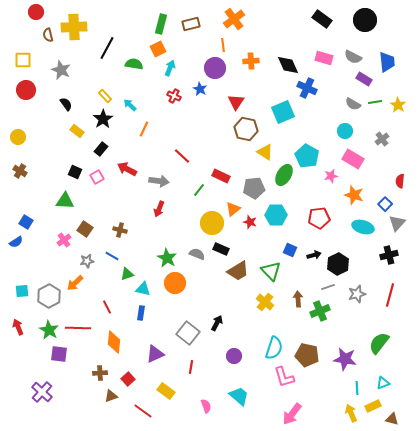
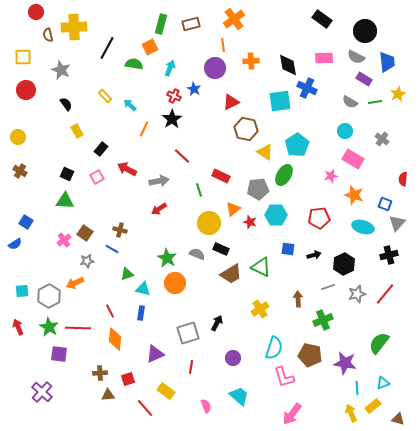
black circle at (365, 20): moved 11 px down
orange square at (158, 49): moved 8 px left, 2 px up
gray semicircle at (353, 57): moved 3 px right
pink rectangle at (324, 58): rotated 18 degrees counterclockwise
yellow square at (23, 60): moved 3 px up
black diamond at (288, 65): rotated 15 degrees clockwise
blue star at (200, 89): moved 6 px left
red triangle at (236, 102): moved 5 px left; rotated 30 degrees clockwise
gray semicircle at (353, 104): moved 3 px left, 2 px up
yellow star at (398, 105): moved 11 px up; rotated 14 degrees clockwise
cyan square at (283, 112): moved 3 px left, 11 px up; rotated 15 degrees clockwise
black star at (103, 119): moved 69 px right
yellow rectangle at (77, 131): rotated 24 degrees clockwise
gray cross at (382, 139): rotated 16 degrees counterclockwise
cyan pentagon at (307, 156): moved 10 px left, 11 px up; rotated 10 degrees clockwise
black square at (75, 172): moved 8 px left, 2 px down
gray arrow at (159, 181): rotated 18 degrees counterclockwise
red semicircle at (400, 181): moved 3 px right, 2 px up
gray pentagon at (254, 188): moved 4 px right, 1 px down
green line at (199, 190): rotated 56 degrees counterclockwise
blue square at (385, 204): rotated 24 degrees counterclockwise
red arrow at (159, 209): rotated 35 degrees clockwise
yellow circle at (212, 223): moved 3 px left
brown square at (85, 229): moved 4 px down
blue semicircle at (16, 242): moved 1 px left, 2 px down
blue square at (290, 250): moved 2 px left, 1 px up; rotated 16 degrees counterclockwise
blue line at (112, 256): moved 7 px up
black hexagon at (338, 264): moved 6 px right
brown trapezoid at (238, 271): moved 7 px left, 3 px down
green triangle at (271, 271): moved 10 px left, 4 px up; rotated 20 degrees counterclockwise
orange arrow at (75, 283): rotated 18 degrees clockwise
red line at (390, 295): moved 5 px left, 1 px up; rotated 25 degrees clockwise
yellow cross at (265, 302): moved 5 px left, 7 px down; rotated 18 degrees clockwise
red line at (107, 307): moved 3 px right, 4 px down
green cross at (320, 311): moved 3 px right, 9 px down
green star at (49, 330): moved 3 px up
gray square at (188, 333): rotated 35 degrees clockwise
orange diamond at (114, 342): moved 1 px right, 3 px up
brown pentagon at (307, 355): moved 3 px right
purple circle at (234, 356): moved 1 px left, 2 px down
purple star at (345, 359): moved 4 px down
red square at (128, 379): rotated 24 degrees clockwise
brown triangle at (111, 396): moved 3 px left, 1 px up; rotated 16 degrees clockwise
yellow rectangle at (373, 406): rotated 14 degrees counterclockwise
red line at (143, 411): moved 2 px right, 3 px up; rotated 12 degrees clockwise
brown triangle at (392, 419): moved 6 px right
